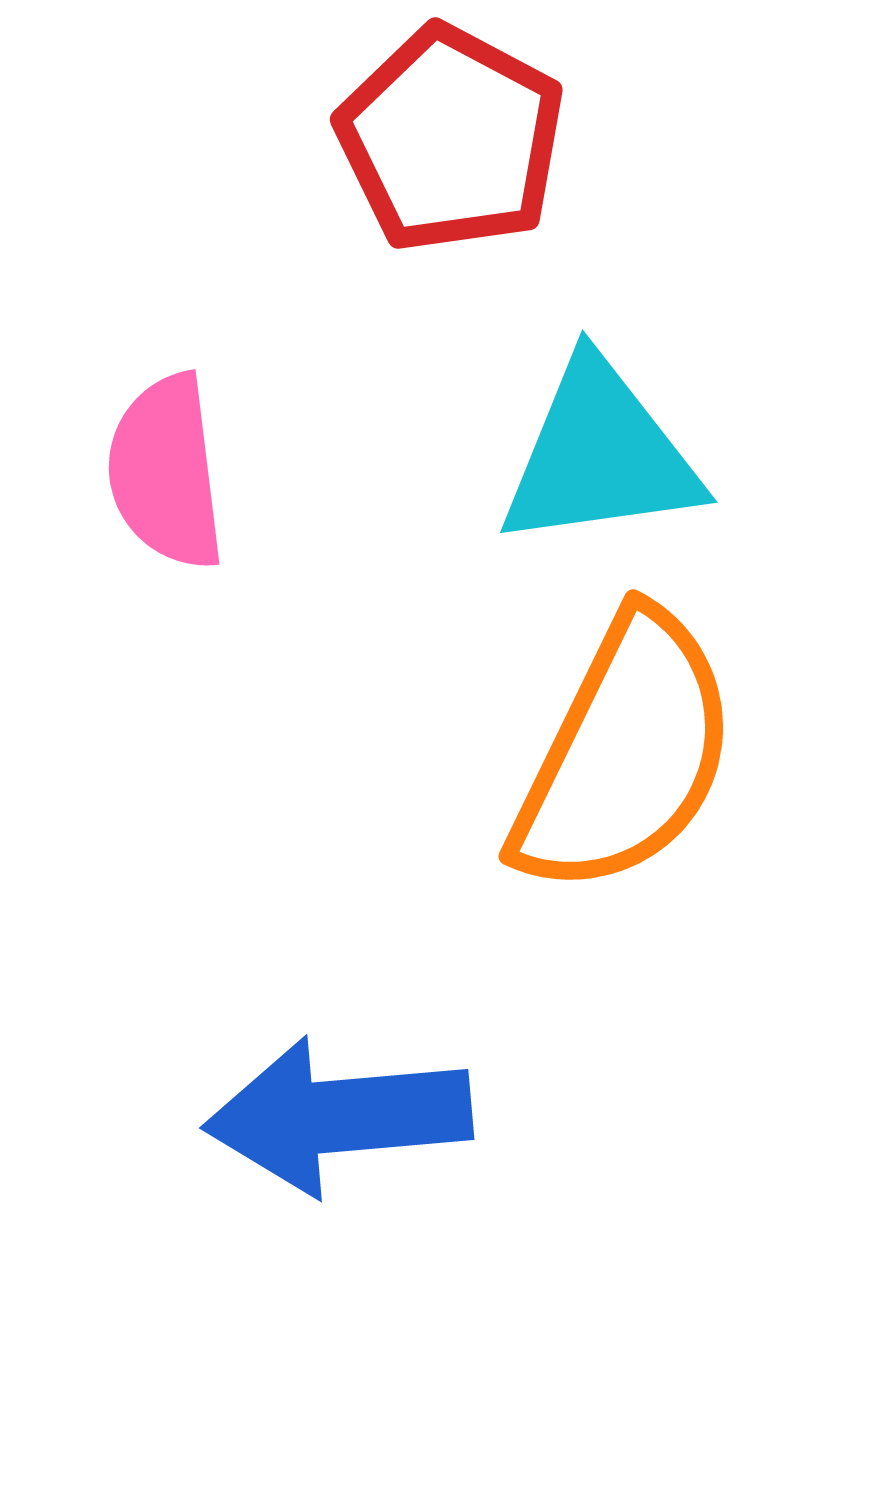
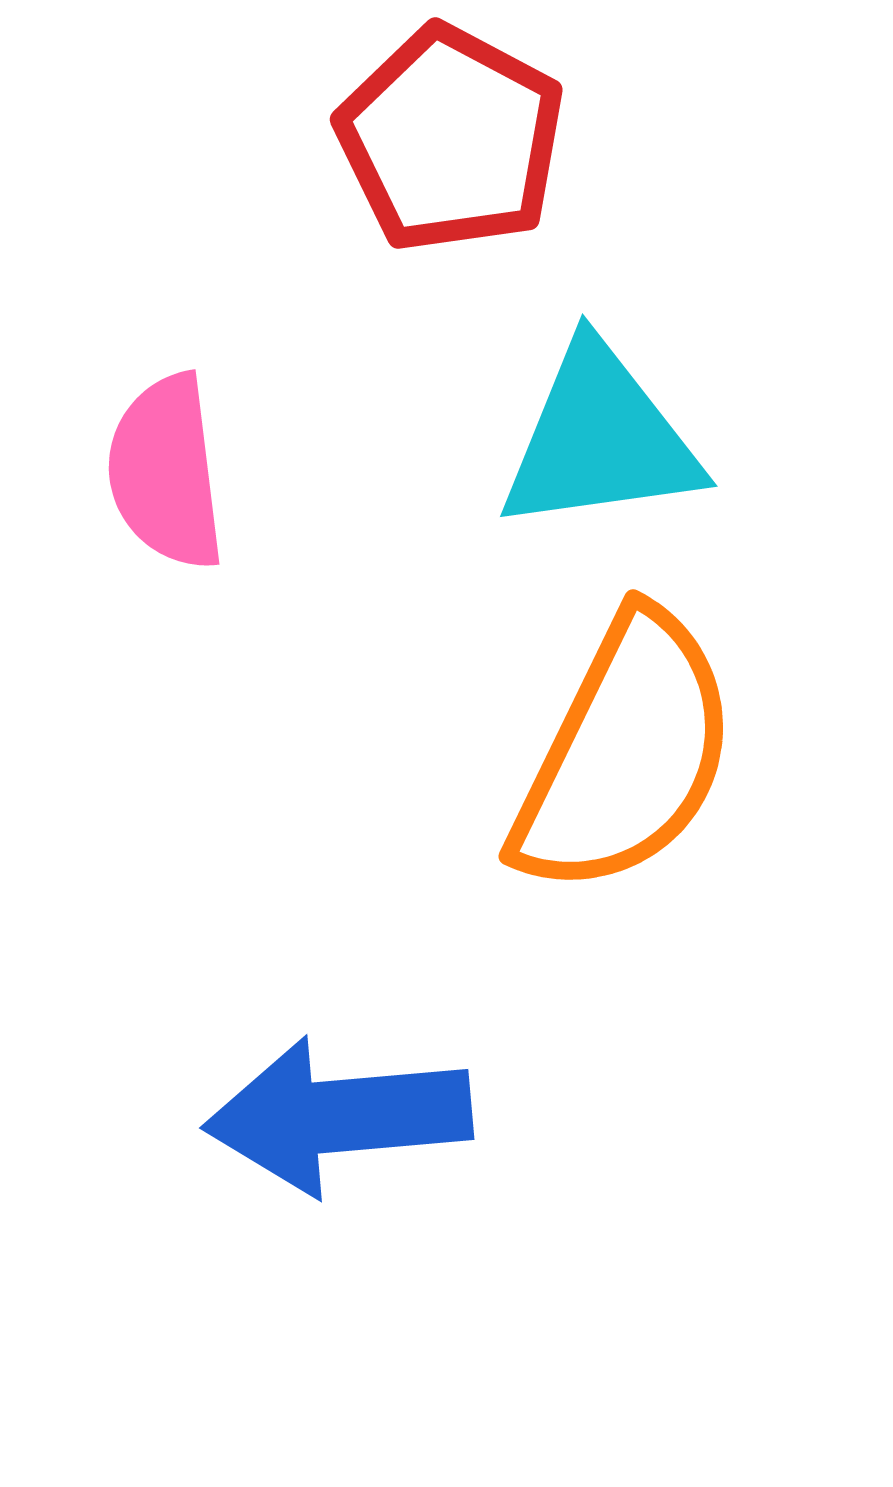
cyan triangle: moved 16 px up
